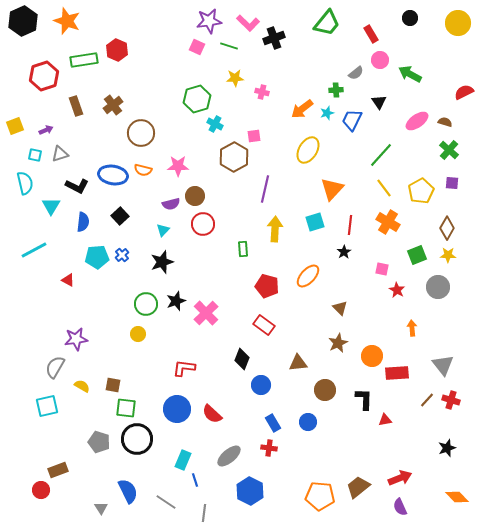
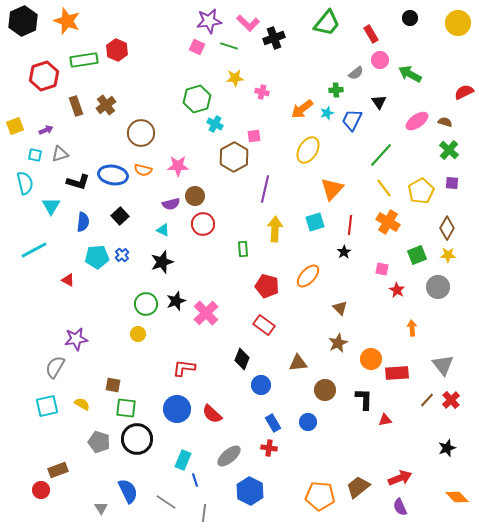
brown cross at (113, 105): moved 7 px left
black L-shape at (77, 186): moved 1 px right, 4 px up; rotated 10 degrees counterclockwise
cyan triangle at (163, 230): rotated 48 degrees counterclockwise
orange circle at (372, 356): moved 1 px left, 3 px down
yellow semicircle at (82, 386): moved 18 px down
red cross at (451, 400): rotated 30 degrees clockwise
